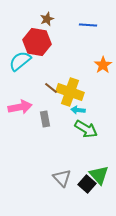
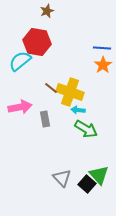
brown star: moved 8 px up
blue line: moved 14 px right, 23 px down
